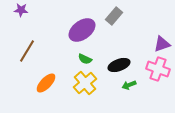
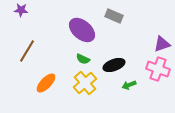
gray rectangle: rotated 72 degrees clockwise
purple ellipse: rotated 76 degrees clockwise
green semicircle: moved 2 px left
black ellipse: moved 5 px left
